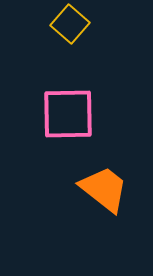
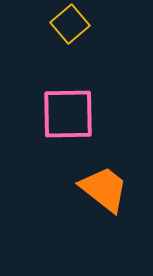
yellow square: rotated 9 degrees clockwise
